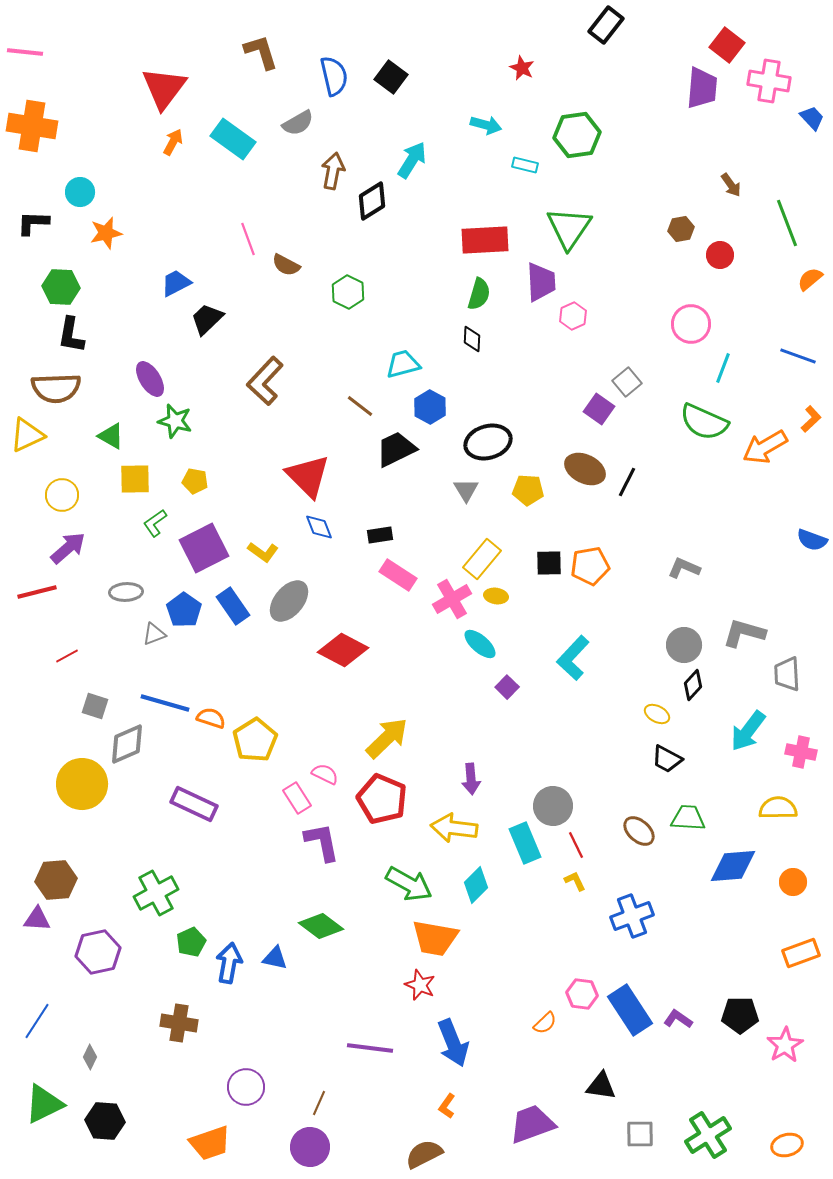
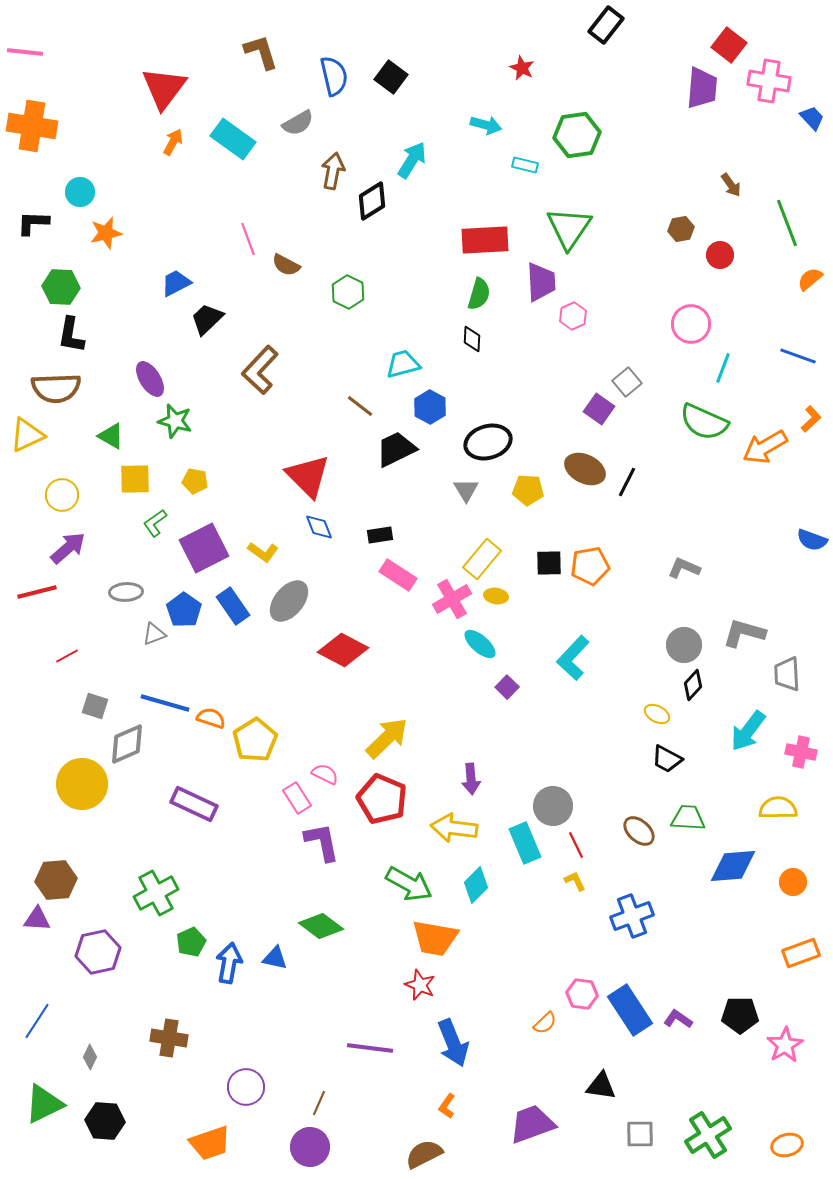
red square at (727, 45): moved 2 px right
brown L-shape at (265, 381): moved 5 px left, 11 px up
brown cross at (179, 1023): moved 10 px left, 15 px down
